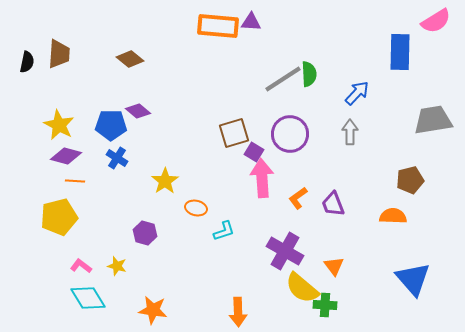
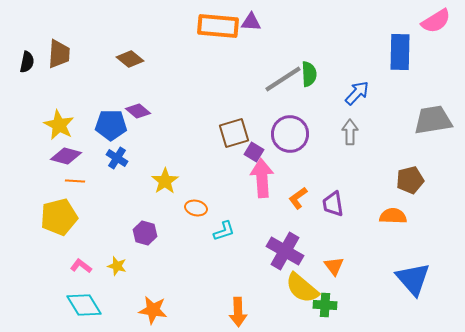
purple trapezoid at (333, 204): rotated 12 degrees clockwise
cyan diamond at (88, 298): moved 4 px left, 7 px down
